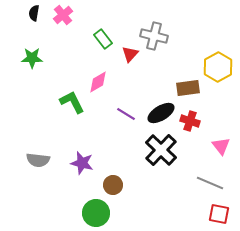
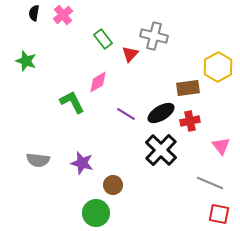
green star: moved 6 px left, 3 px down; rotated 20 degrees clockwise
red cross: rotated 30 degrees counterclockwise
